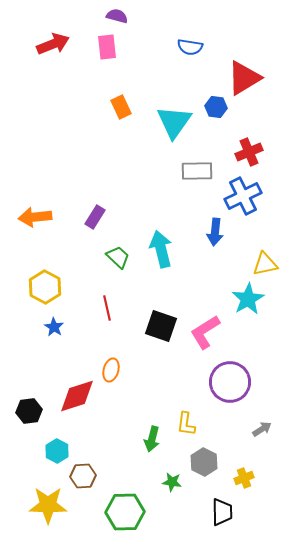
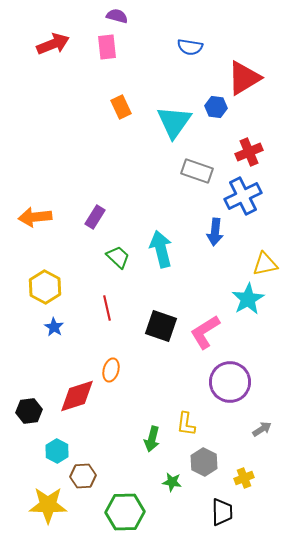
gray rectangle: rotated 20 degrees clockwise
